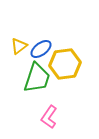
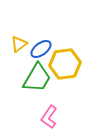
yellow triangle: moved 2 px up
green trapezoid: rotated 12 degrees clockwise
